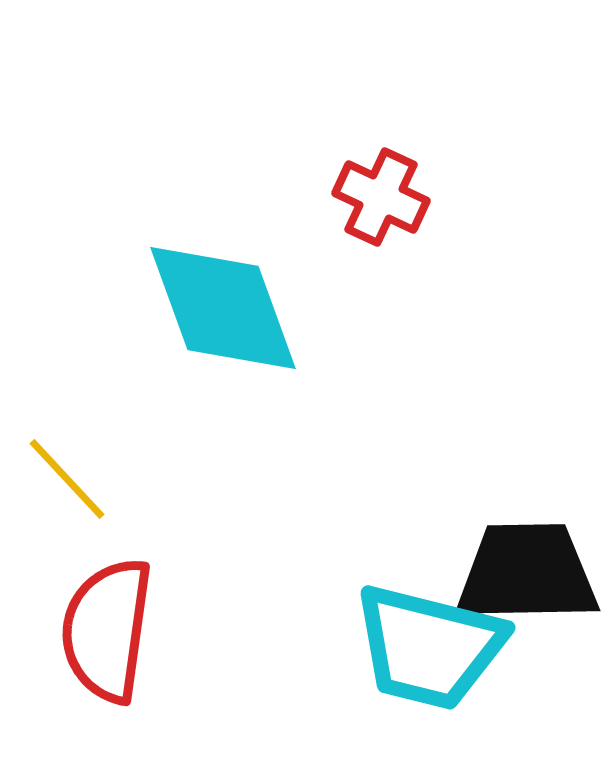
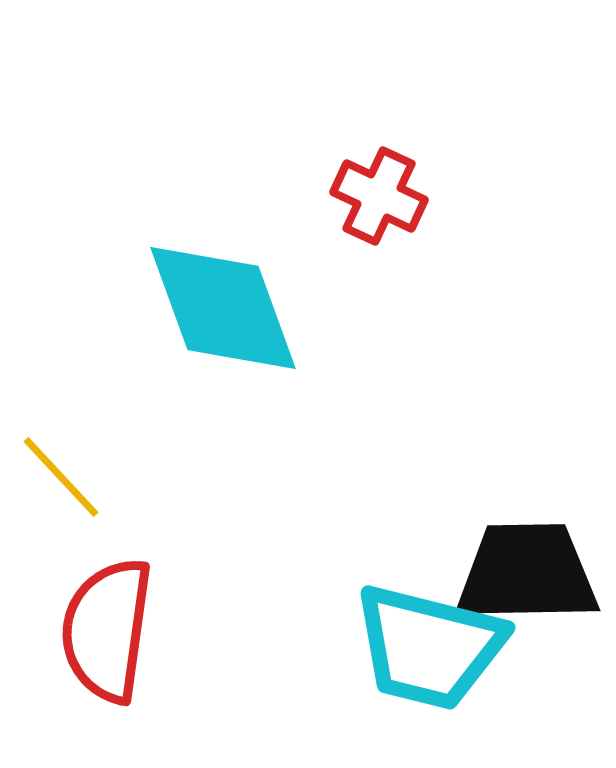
red cross: moved 2 px left, 1 px up
yellow line: moved 6 px left, 2 px up
